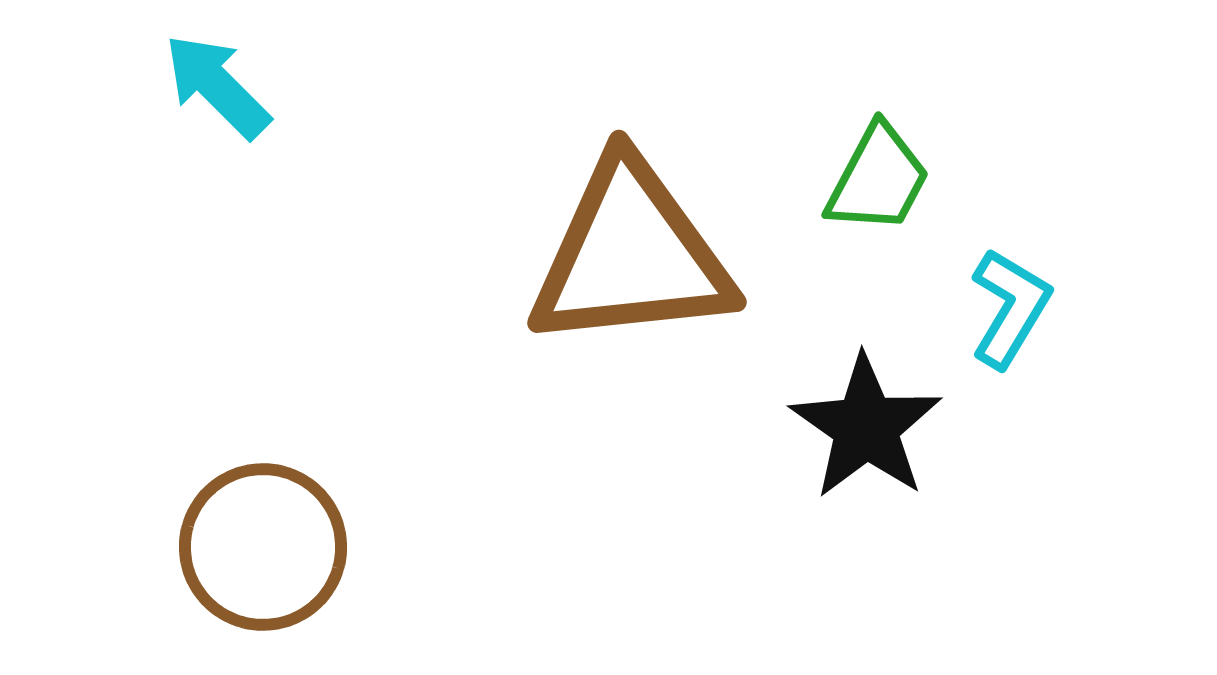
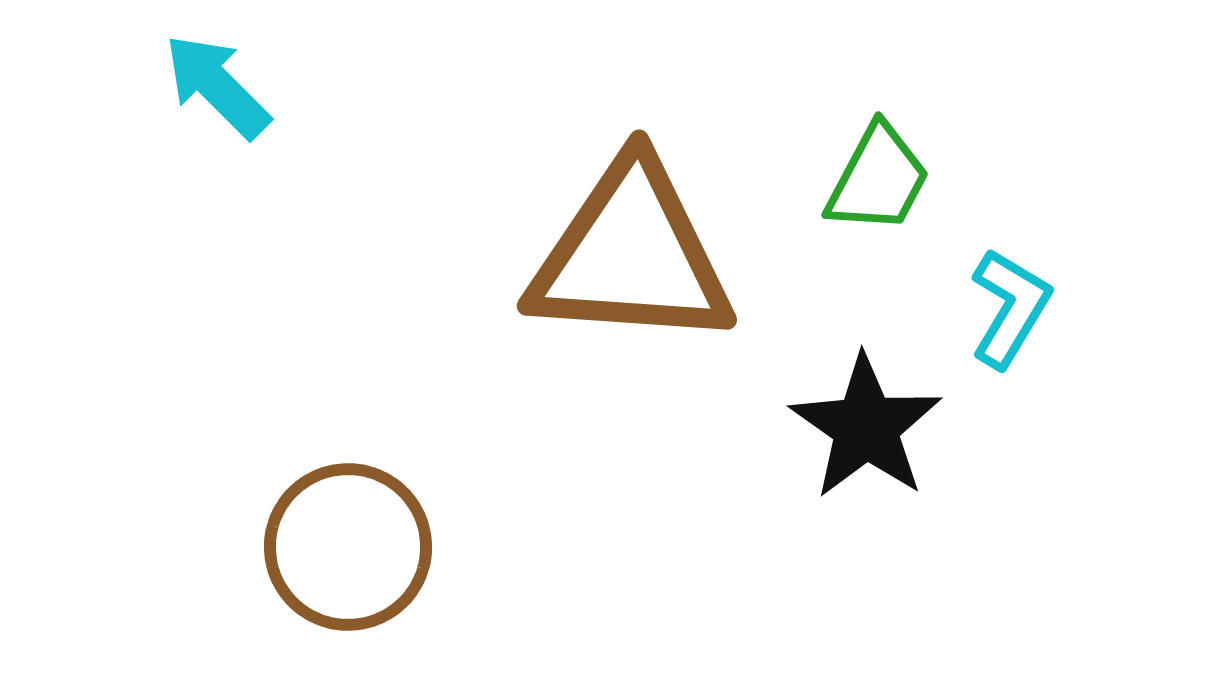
brown triangle: rotated 10 degrees clockwise
brown circle: moved 85 px right
